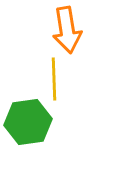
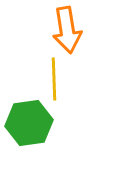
green hexagon: moved 1 px right, 1 px down
